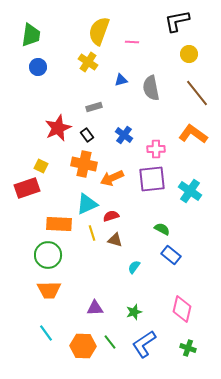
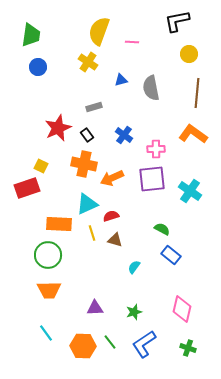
brown line: rotated 44 degrees clockwise
